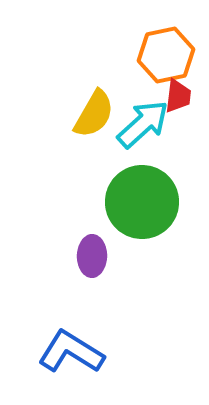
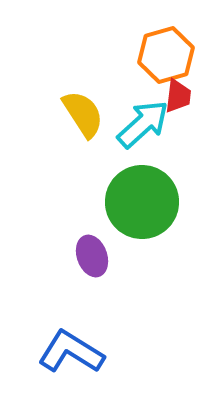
orange hexagon: rotated 4 degrees counterclockwise
yellow semicircle: moved 11 px left; rotated 63 degrees counterclockwise
purple ellipse: rotated 21 degrees counterclockwise
